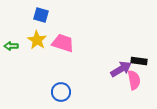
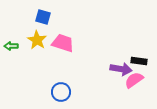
blue square: moved 2 px right, 2 px down
purple arrow: rotated 40 degrees clockwise
pink semicircle: rotated 114 degrees counterclockwise
